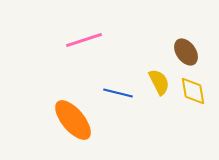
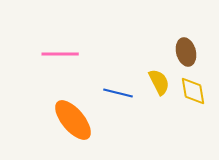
pink line: moved 24 px left, 14 px down; rotated 18 degrees clockwise
brown ellipse: rotated 20 degrees clockwise
